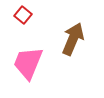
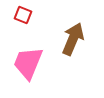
red square: rotated 18 degrees counterclockwise
